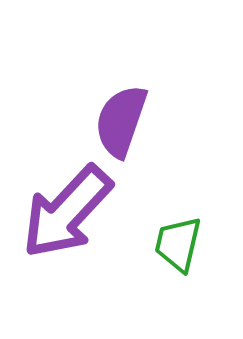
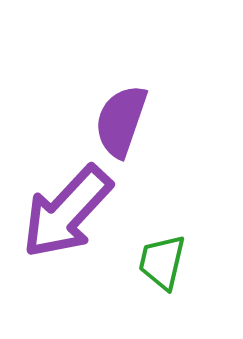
green trapezoid: moved 16 px left, 18 px down
